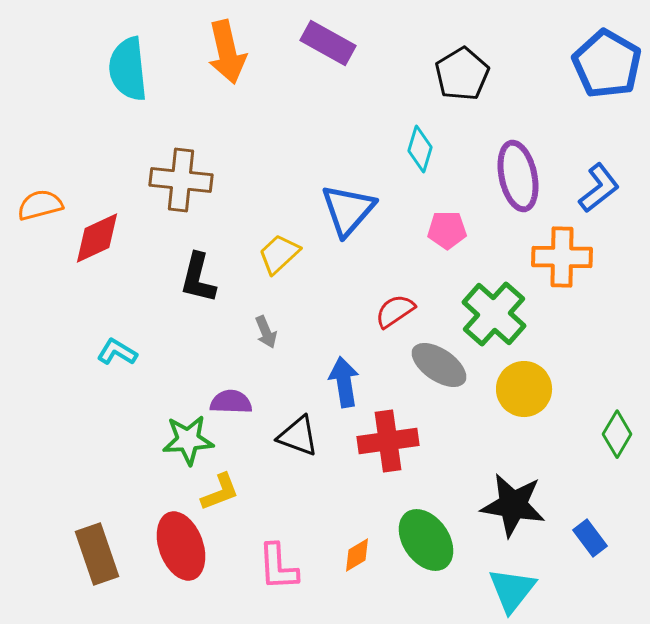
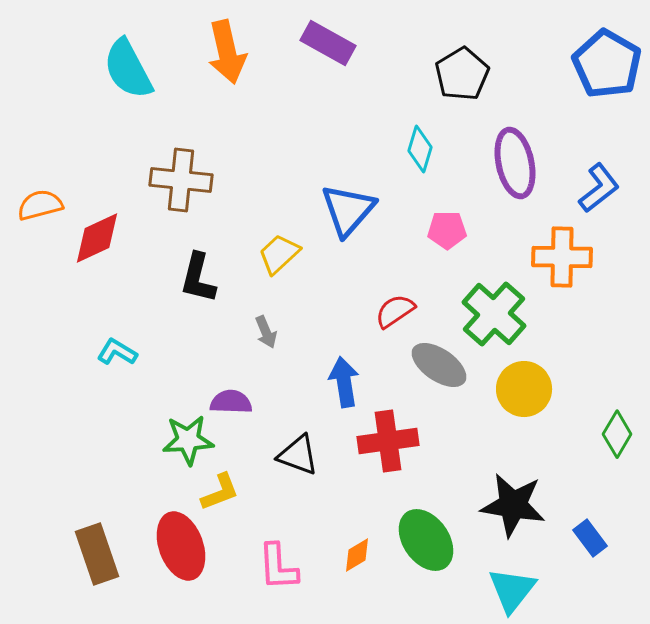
cyan semicircle: rotated 22 degrees counterclockwise
purple ellipse: moved 3 px left, 13 px up
black triangle: moved 19 px down
